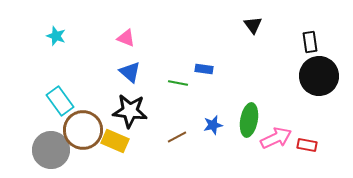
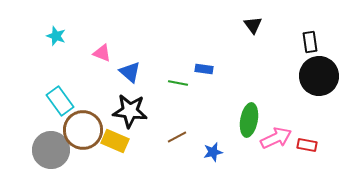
pink triangle: moved 24 px left, 15 px down
blue star: moved 27 px down
